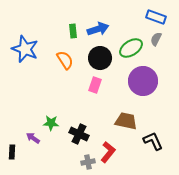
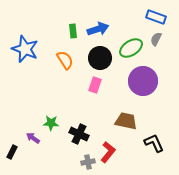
black L-shape: moved 1 px right, 2 px down
black rectangle: rotated 24 degrees clockwise
